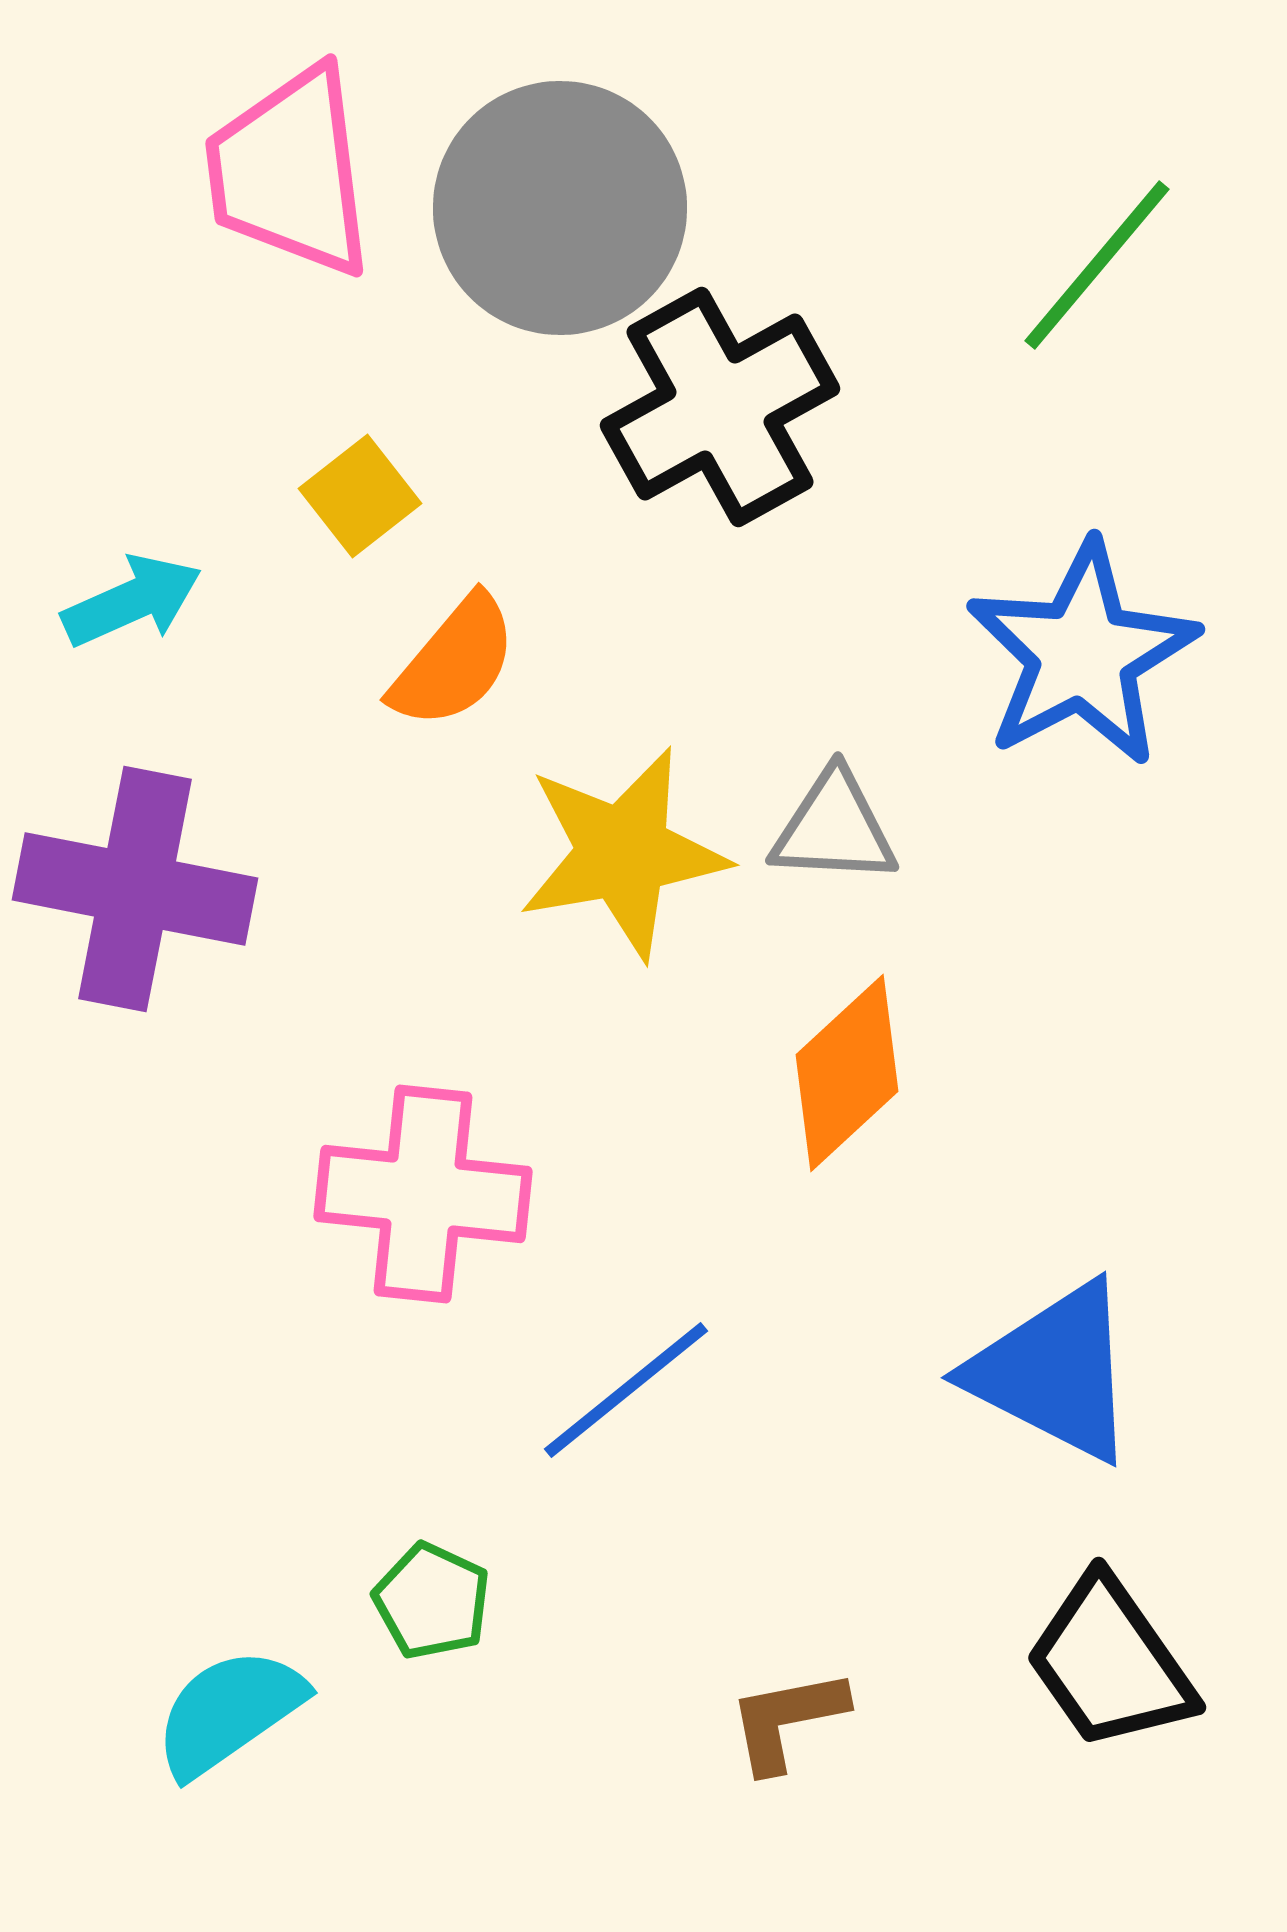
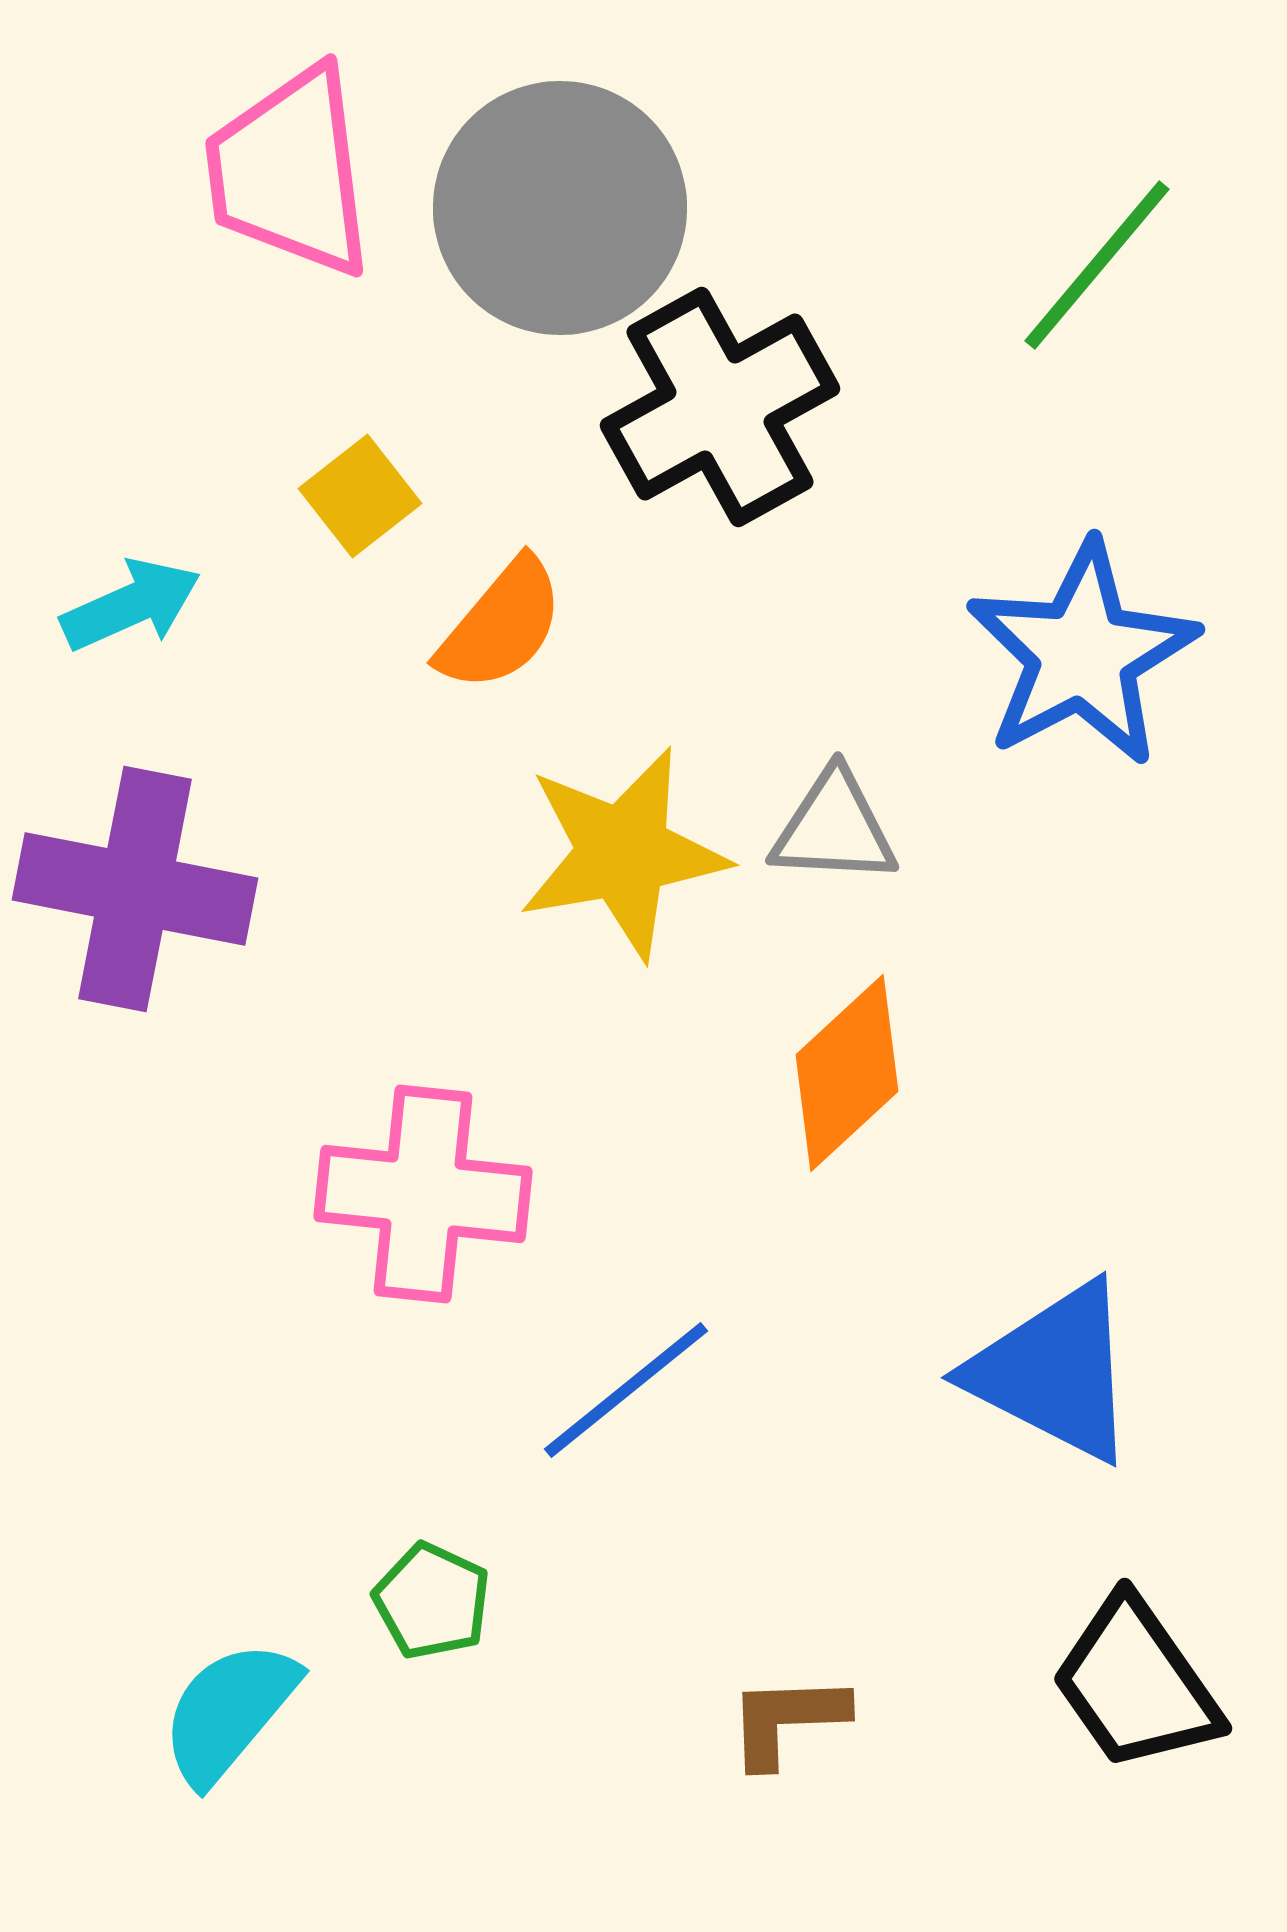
cyan arrow: moved 1 px left, 4 px down
orange semicircle: moved 47 px right, 37 px up
black trapezoid: moved 26 px right, 21 px down
cyan semicircle: rotated 15 degrees counterclockwise
brown L-shape: rotated 9 degrees clockwise
